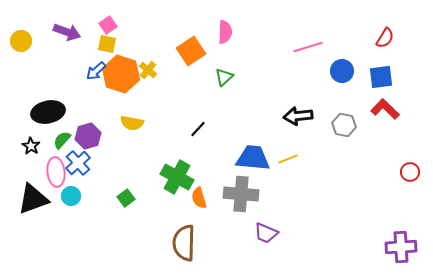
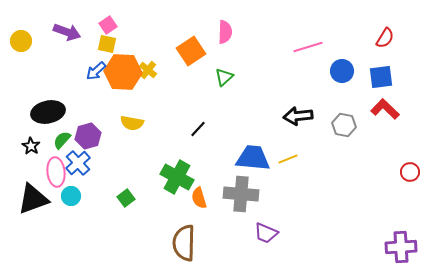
orange hexagon: moved 2 px right, 2 px up; rotated 15 degrees counterclockwise
